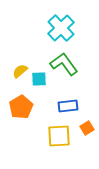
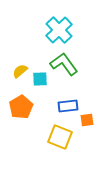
cyan cross: moved 2 px left, 2 px down
cyan square: moved 1 px right
orange square: moved 8 px up; rotated 24 degrees clockwise
yellow square: moved 1 px right, 1 px down; rotated 25 degrees clockwise
